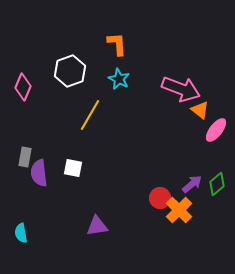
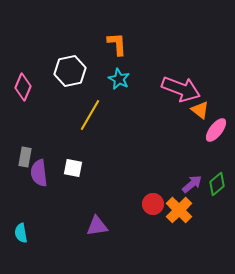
white hexagon: rotated 8 degrees clockwise
red circle: moved 7 px left, 6 px down
